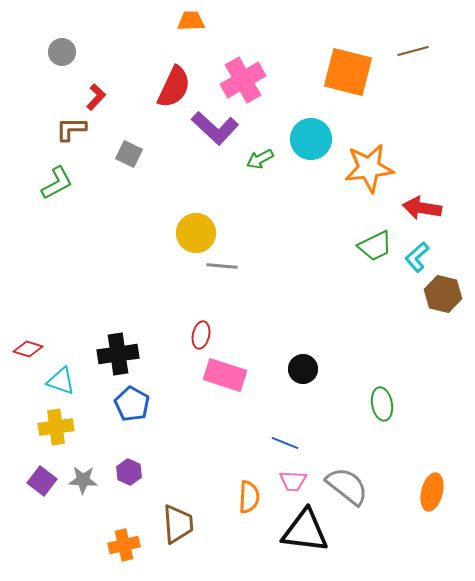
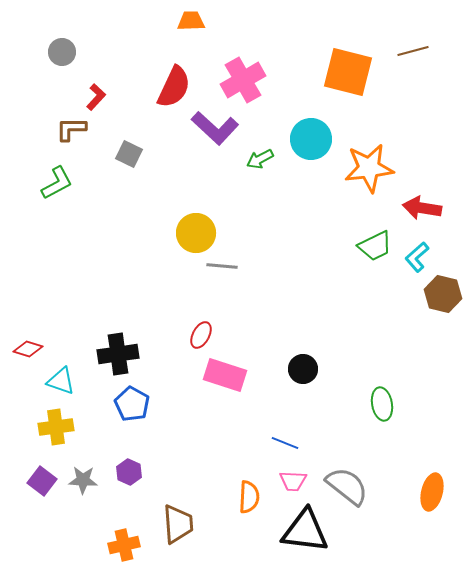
red ellipse: rotated 16 degrees clockwise
